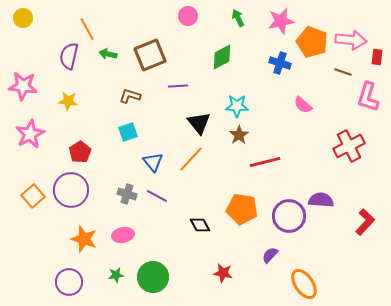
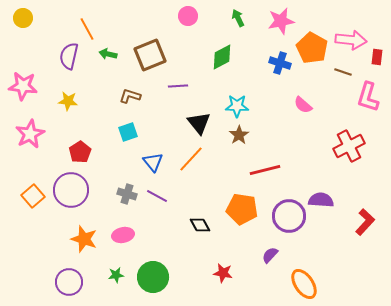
orange pentagon at (312, 42): moved 6 px down; rotated 8 degrees clockwise
red line at (265, 162): moved 8 px down
